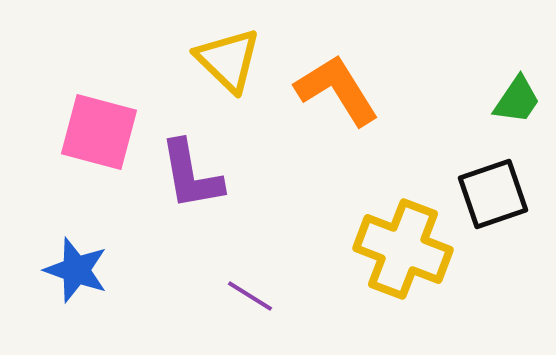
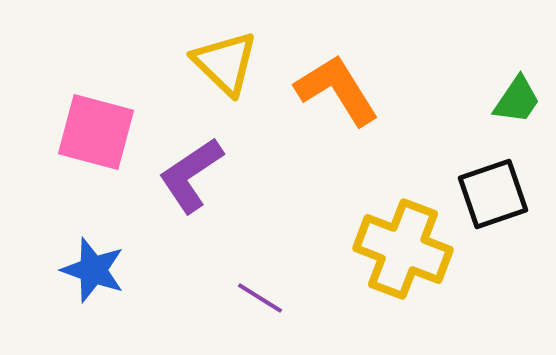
yellow triangle: moved 3 px left, 3 px down
pink square: moved 3 px left
purple L-shape: rotated 66 degrees clockwise
blue star: moved 17 px right
purple line: moved 10 px right, 2 px down
